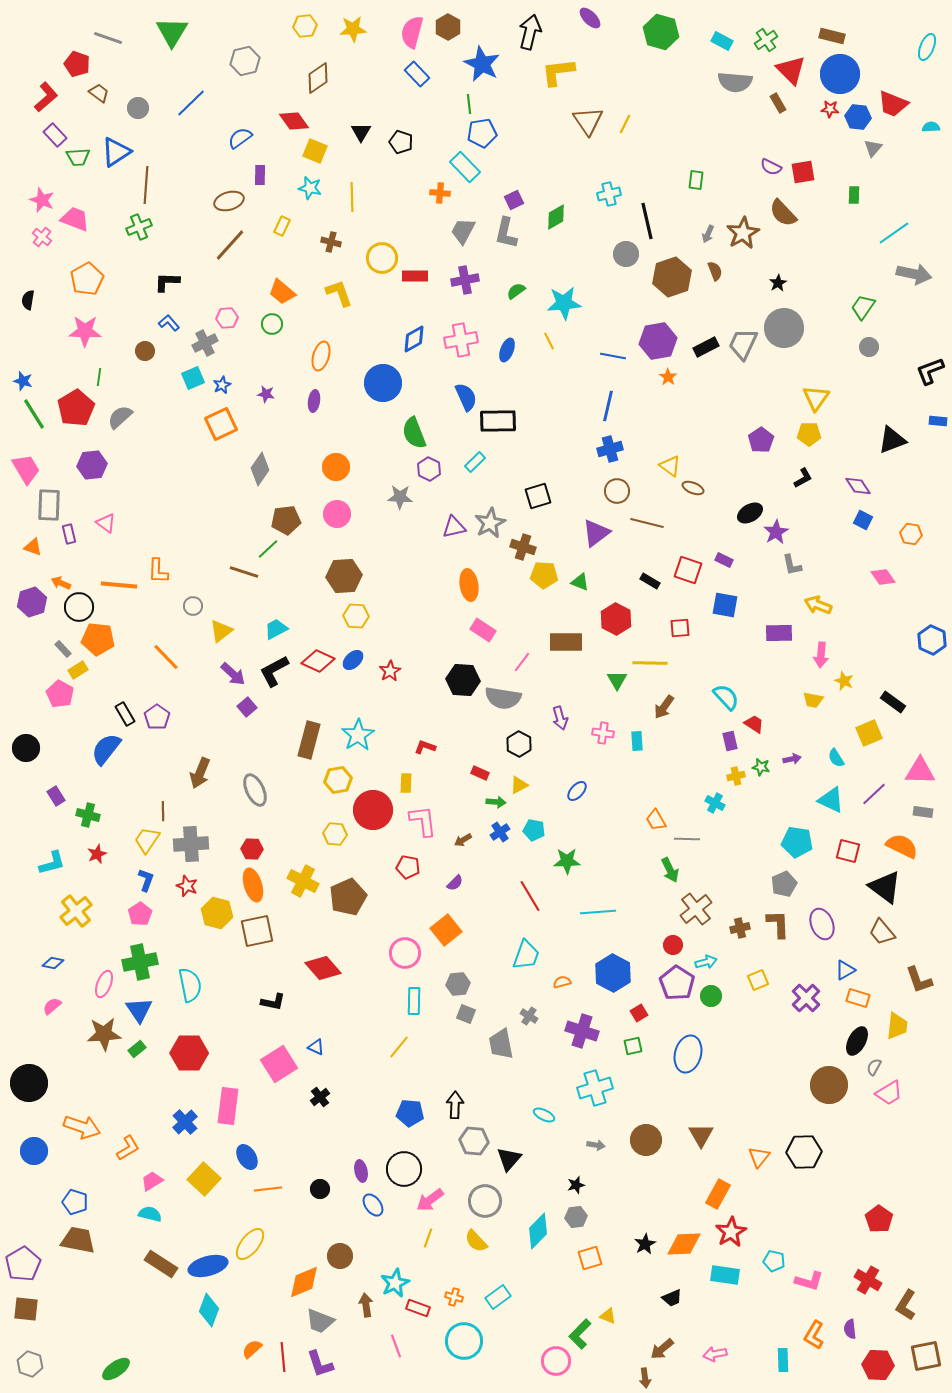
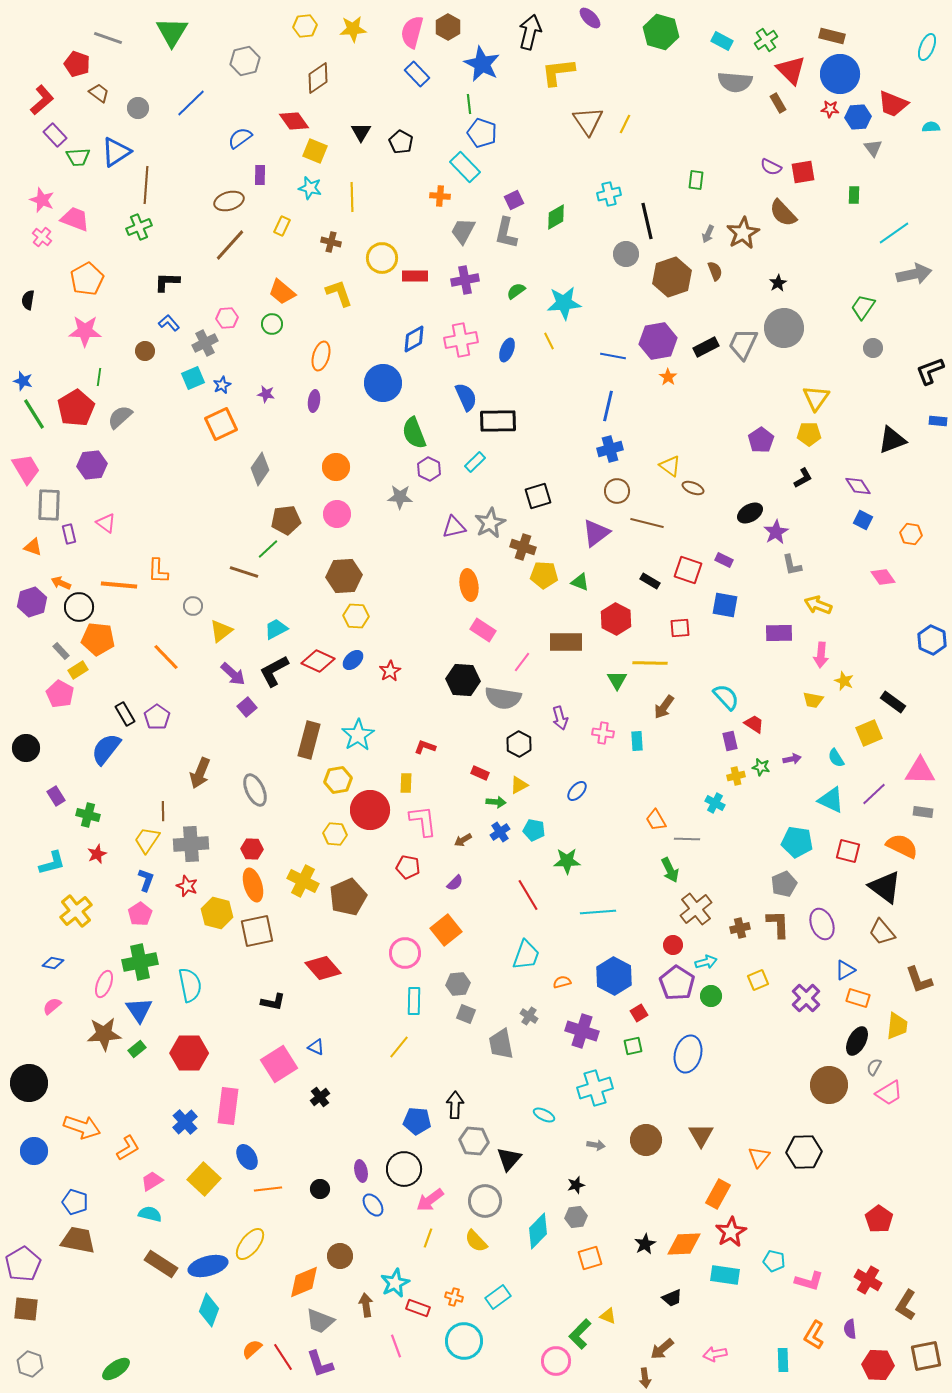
red L-shape at (46, 97): moved 4 px left, 3 px down
blue hexagon at (858, 117): rotated 10 degrees counterclockwise
blue pentagon at (482, 133): rotated 28 degrees clockwise
black pentagon at (401, 142): rotated 10 degrees clockwise
gray triangle at (873, 148): rotated 18 degrees counterclockwise
orange cross at (440, 193): moved 3 px down
gray arrow at (914, 274): rotated 24 degrees counterclockwise
gray circle at (869, 347): moved 4 px right, 1 px down
gray rectangle at (63, 649): moved 2 px left, 2 px down
red circle at (373, 810): moved 3 px left
red line at (530, 896): moved 2 px left, 1 px up
blue hexagon at (613, 973): moved 1 px right, 3 px down
blue pentagon at (410, 1113): moved 7 px right, 8 px down
red line at (283, 1357): rotated 28 degrees counterclockwise
